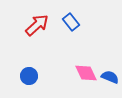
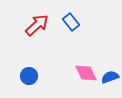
blue semicircle: rotated 42 degrees counterclockwise
